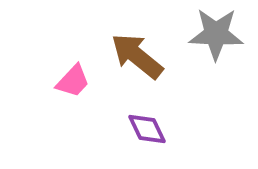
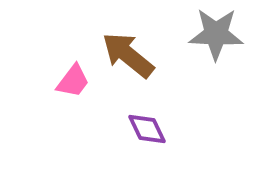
brown arrow: moved 9 px left, 1 px up
pink trapezoid: rotated 6 degrees counterclockwise
